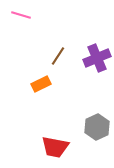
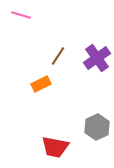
purple cross: rotated 12 degrees counterclockwise
